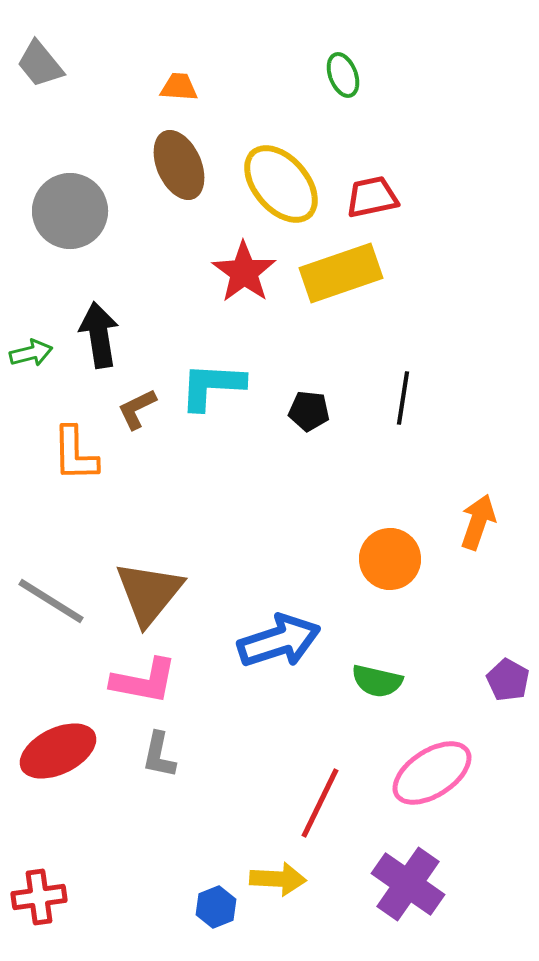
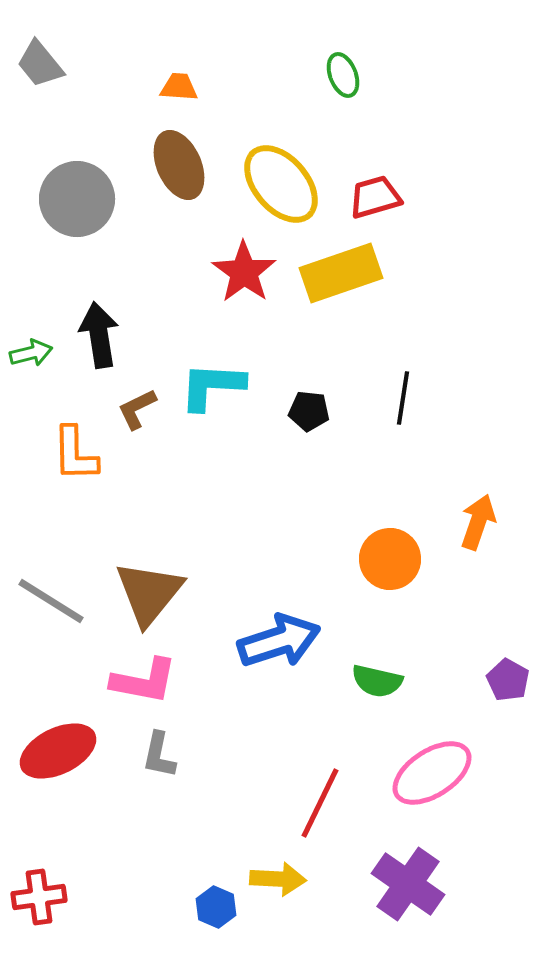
red trapezoid: moved 3 px right; rotated 4 degrees counterclockwise
gray circle: moved 7 px right, 12 px up
blue hexagon: rotated 15 degrees counterclockwise
